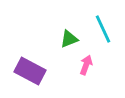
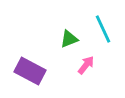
pink arrow: rotated 18 degrees clockwise
